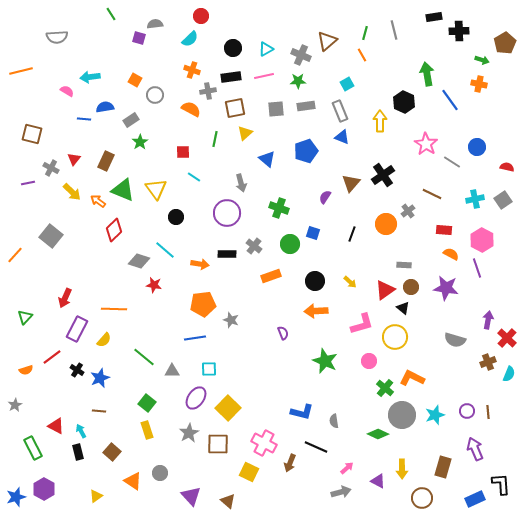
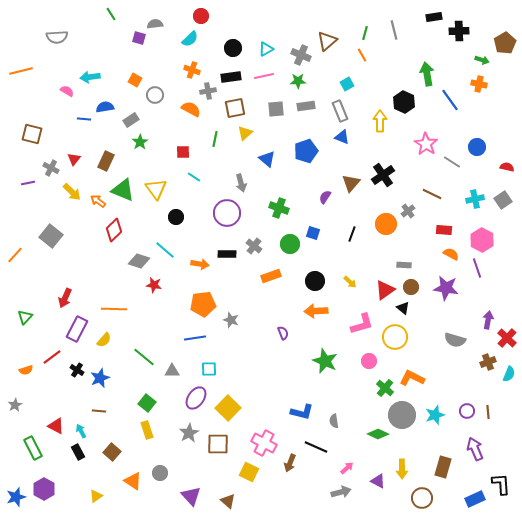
black rectangle at (78, 452): rotated 14 degrees counterclockwise
